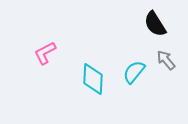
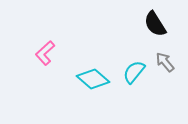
pink L-shape: rotated 15 degrees counterclockwise
gray arrow: moved 1 px left, 2 px down
cyan diamond: rotated 52 degrees counterclockwise
